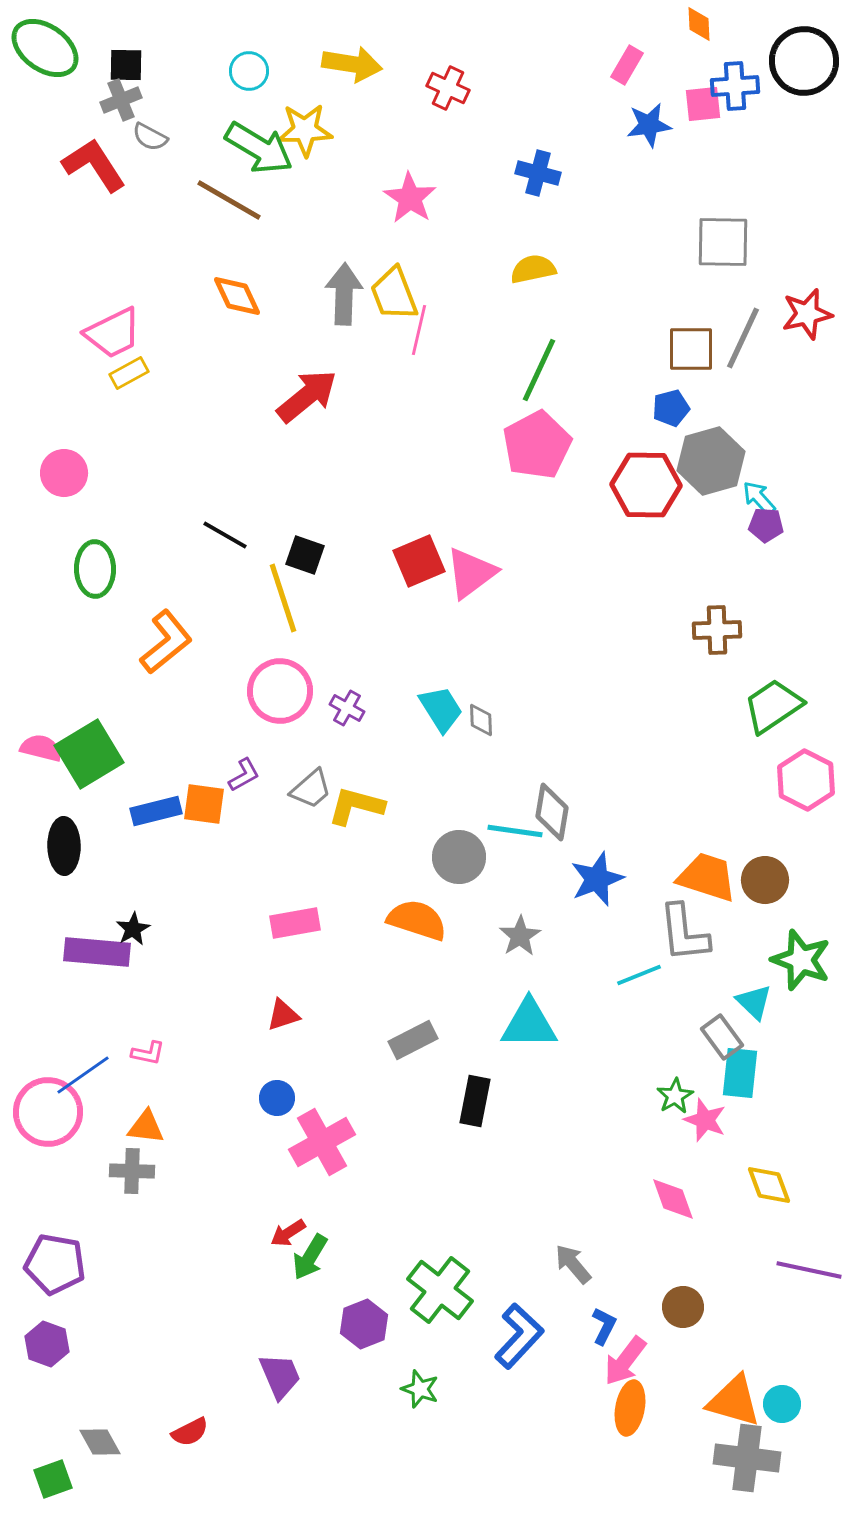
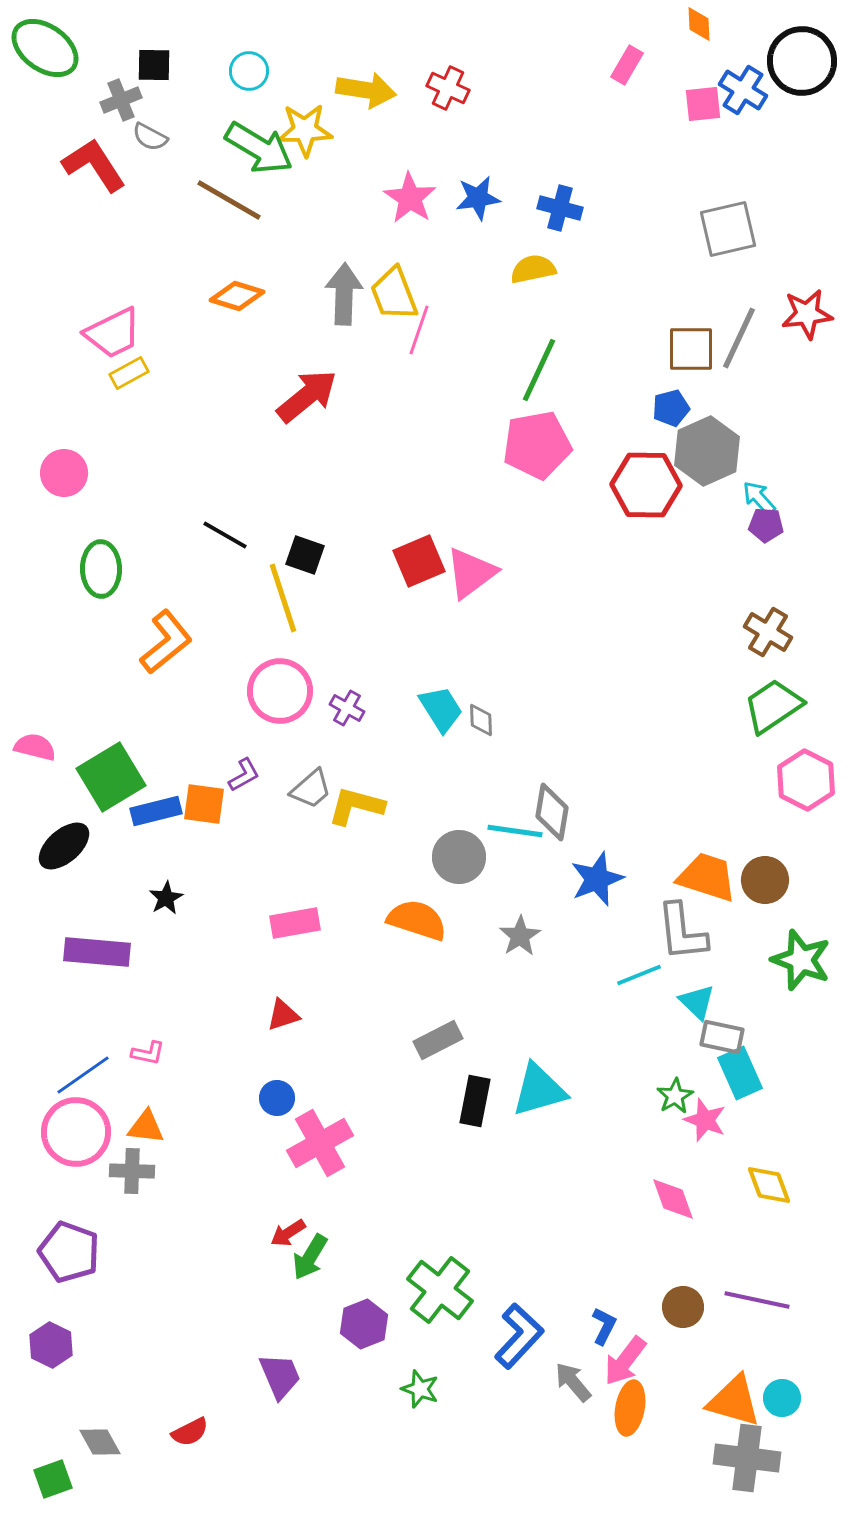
black circle at (804, 61): moved 2 px left
yellow arrow at (352, 64): moved 14 px right, 26 px down
black square at (126, 65): moved 28 px right
blue cross at (735, 86): moved 8 px right, 4 px down; rotated 36 degrees clockwise
blue star at (649, 125): moved 171 px left, 73 px down
blue cross at (538, 173): moved 22 px right, 35 px down
gray square at (723, 242): moved 5 px right, 13 px up; rotated 14 degrees counterclockwise
orange diamond at (237, 296): rotated 48 degrees counterclockwise
red star at (807, 314): rotated 6 degrees clockwise
pink line at (419, 330): rotated 6 degrees clockwise
gray line at (743, 338): moved 4 px left
pink pentagon at (537, 445): rotated 18 degrees clockwise
gray hexagon at (711, 461): moved 4 px left, 10 px up; rotated 8 degrees counterclockwise
green ellipse at (95, 569): moved 6 px right
brown cross at (717, 630): moved 51 px right, 2 px down; rotated 33 degrees clockwise
pink semicircle at (41, 748): moved 6 px left, 1 px up
green square at (89, 754): moved 22 px right, 23 px down
black ellipse at (64, 846): rotated 50 degrees clockwise
black star at (133, 929): moved 33 px right, 31 px up
gray L-shape at (684, 933): moved 2 px left, 1 px up
cyan triangle at (754, 1002): moved 57 px left
cyan triangle at (529, 1024): moved 10 px right, 66 px down; rotated 16 degrees counterclockwise
gray rectangle at (722, 1037): rotated 42 degrees counterclockwise
gray rectangle at (413, 1040): moved 25 px right
cyan rectangle at (740, 1073): rotated 30 degrees counterclockwise
pink circle at (48, 1112): moved 28 px right, 20 px down
pink cross at (322, 1142): moved 2 px left, 1 px down
purple pentagon at (55, 1264): moved 14 px right, 12 px up; rotated 10 degrees clockwise
gray arrow at (573, 1264): moved 118 px down
purple line at (809, 1270): moved 52 px left, 30 px down
purple hexagon at (47, 1344): moved 4 px right, 1 px down; rotated 6 degrees clockwise
cyan circle at (782, 1404): moved 6 px up
